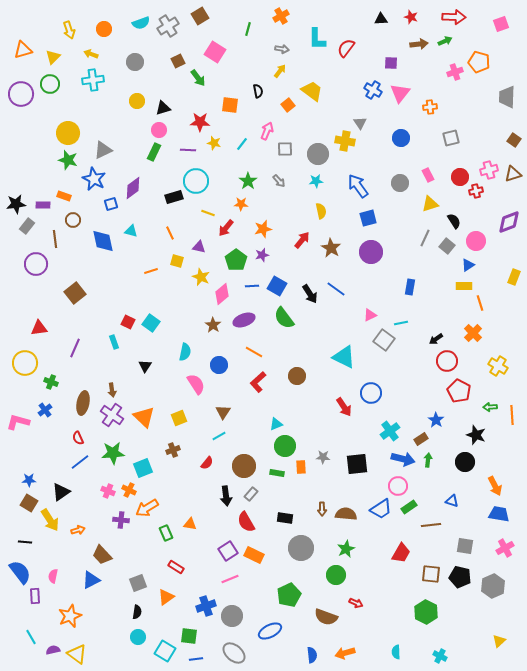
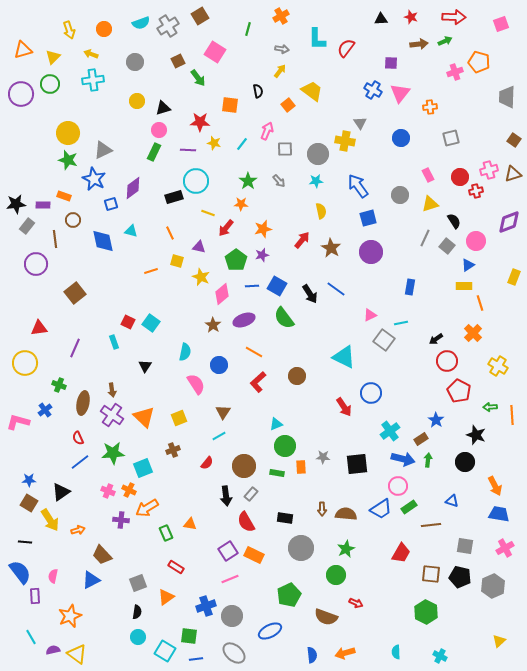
gray circle at (400, 183): moved 12 px down
green cross at (51, 382): moved 8 px right, 3 px down
